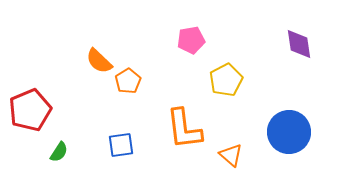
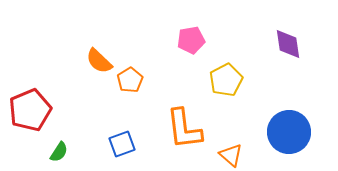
purple diamond: moved 11 px left
orange pentagon: moved 2 px right, 1 px up
blue square: moved 1 px right, 1 px up; rotated 12 degrees counterclockwise
